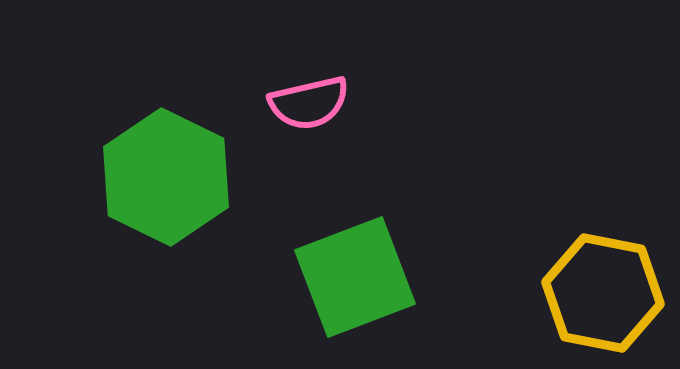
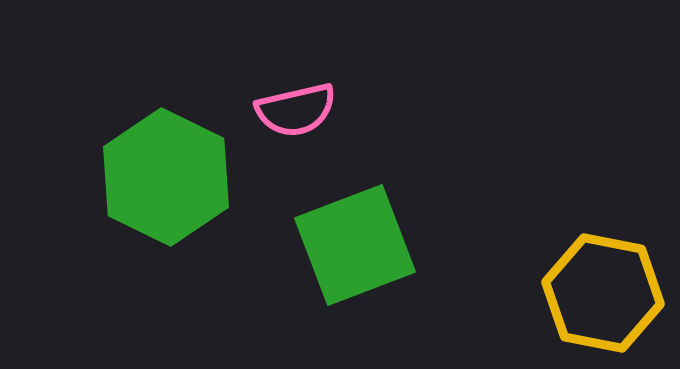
pink semicircle: moved 13 px left, 7 px down
green square: moved 32 px up
